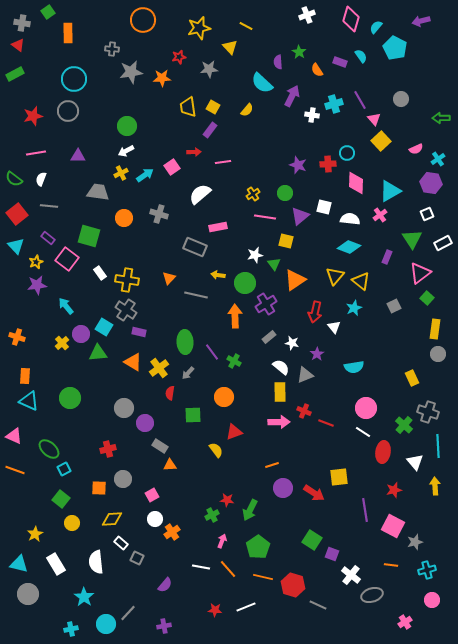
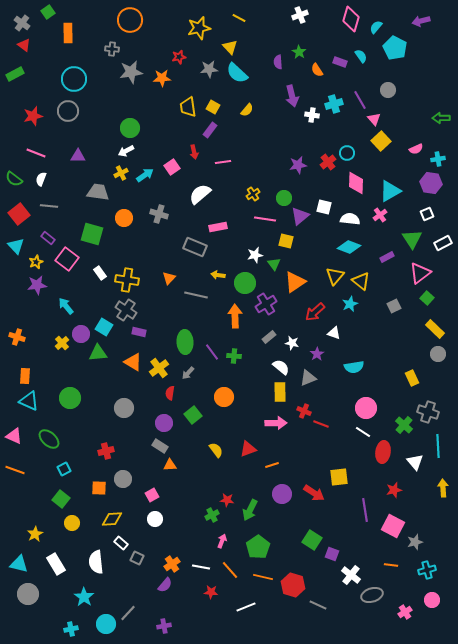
white cross at (307, 15): moved 7 px left
orange circle at (143, 20): moved 13 px left
gray cross at (22, 23): rotated 28 degrees clockwise
yellow line at (246, 26): moved 7 px left, 8 px up
red triangle at (18, 45): moved 6 px right
cyan semicircle at (262, 83): moved 25 px left, 10 px up
purple arrow at (292, 96): rotated 140 degrees clockwise
gray circle at (401, 99): moved 13 px left, 9 px up
green circle at (127, 126): moved 3 px right, 2 px down
red arrow at (194, 152): rotated 80 degrees clockwise
pink line at (36, 153): rotated 30 degrees clockwise
cyan cross at (438, 159): rotated 24 degrees clockwise
red cross at (328, 164): moved 2 px up; rotated 35 degrees counterclockwise
purple star at (298, 165): rotated 30 degrees counterclockwise
green circle at (285, 193): moved 1 px left, 5 px down
red square at (17, 214): moved 2 px right
pink line at (265, 217): moved 2 px down
green square at (89, 236): moved 3 px right, 2 px up
purple rectangle at (387, 257): rotated 40 degrees clockwise
orange triangle at (295, 280): moved 2 px down
cyan star at (354, 308): moved 4 px left, 4 px up
red arrow at (315, 312): rotated 35 degrees clockwise
white triangle at (334, 327): moved 6 px down; rotated 32 degrees counterclockwise
yellow rectangle at (435, 329): rotated 54 degrees counterclockwise
green cross at (234, 361): moved 5 px up; rotated 24 degrees counterclockwise
gray triangle at (305, 375): moved 3 px right, 3 px down
green square at (193, 415): rotated 36 degrees counterclockwise
pink arrow at (279, 422): moved 3 px left, 1 px down
purple circle at (145, 423): moved 19 px right
red line at (326, 423): moved 5 px left, 1 px down
red triangle at (234, 432): moved 14 px right, 17 px down
green ellipse at (49, 449): moved 10 px up
red cross at (108, 449): moved 2 px left, 2 px down
yellow arrow at (435, 486): moved 8 px right, 2 px down
purple circle at (283, 488): moved 1 px left, 6 px down
orange cross at (172, 532): moved 32 px down
orange line at (228, 569): moved 2 px right, 1 px down
red star at (215, 610): moved 4 px left, 18 px up
pink cross at (405, 622): moved 10 px up
